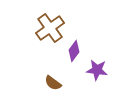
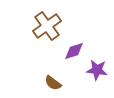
brown cross: moved 3 px left, 2 px up
purple diamond: rotated 35 degrees clockwise
